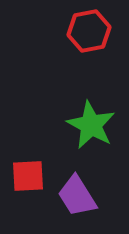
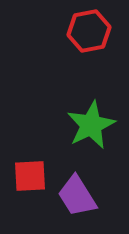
green star: rotated 18 degrees clockwise
red square: moved 2 px right
